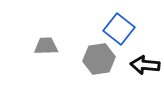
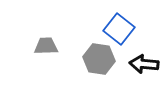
gray hexagon: rotated 16 degrees clockwise
black arrow: moved 1 px left, 1 px up
